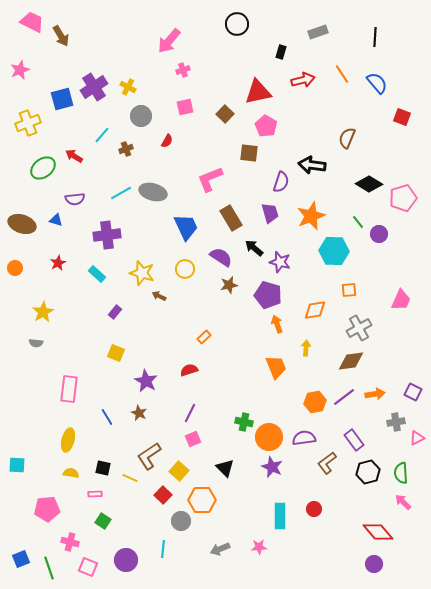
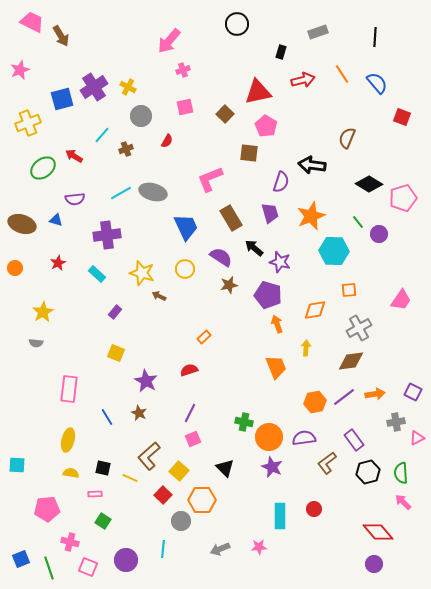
pink trapezoid at (401, 300): rotated 10 degrees clockwise
brown L-shape at (149, 456): rotated 8 degrees counterclockwise
